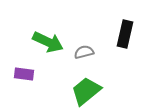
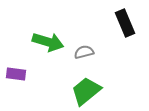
black rectangle: moved 11 px up; rotated 36 degrees counterclockwise
green arrow: rotated 8 degrees counterclockwise
purple rectangle: moved 8 px left
